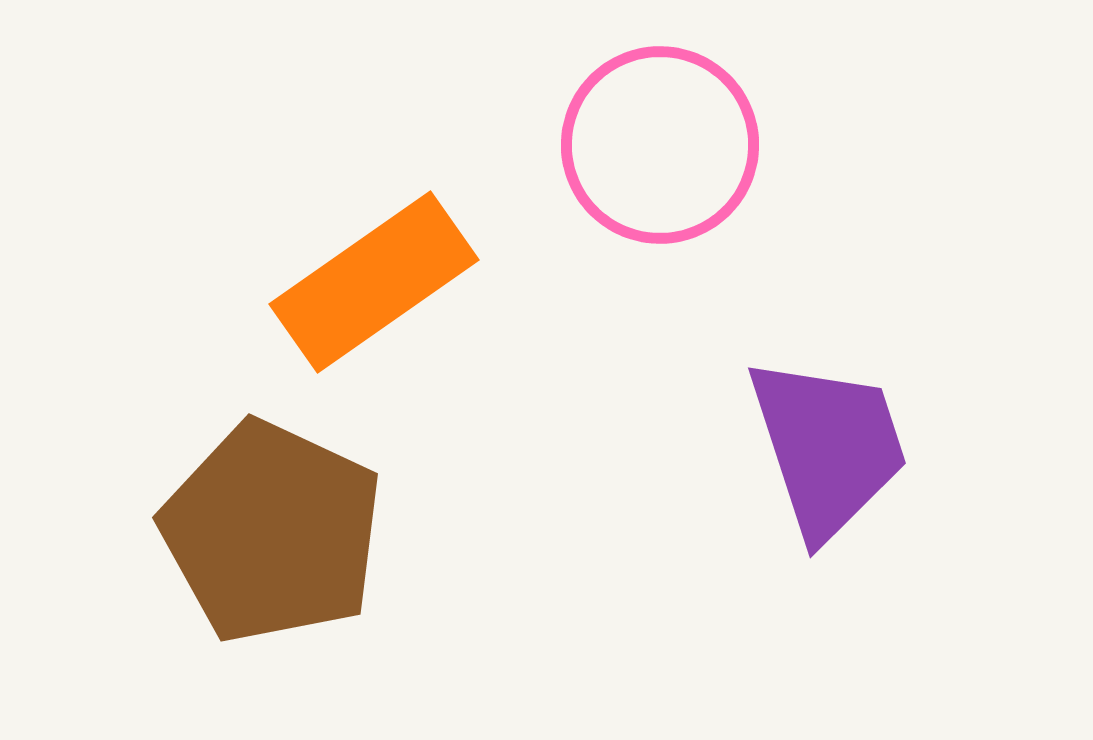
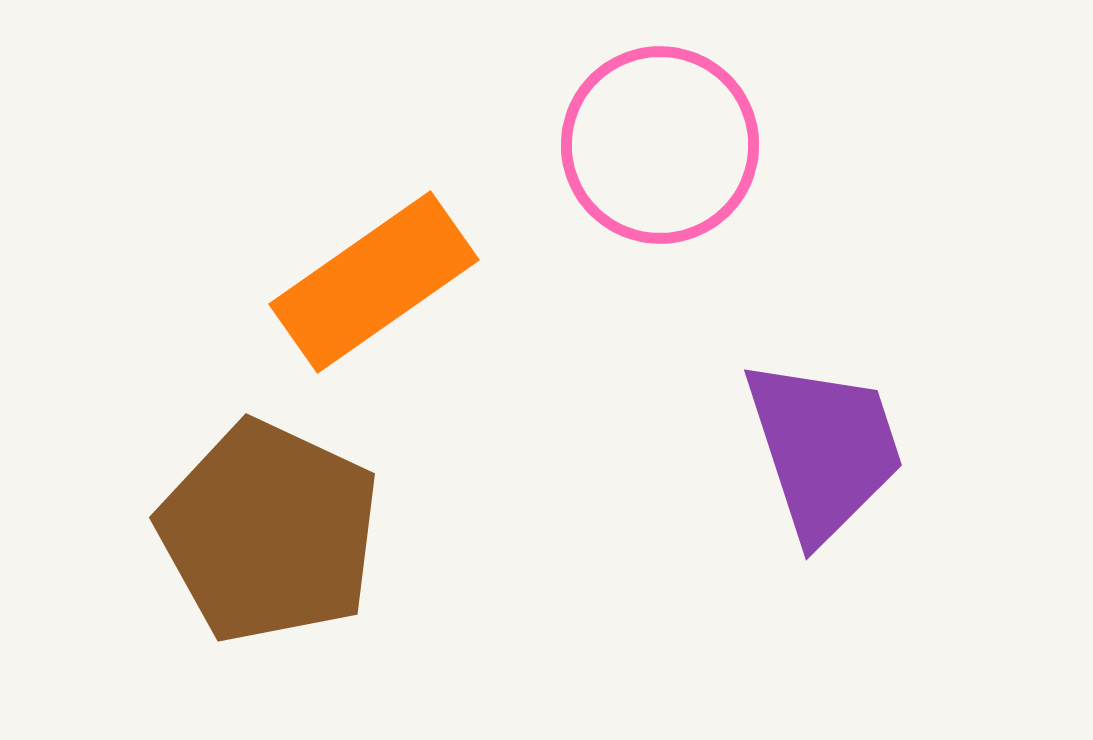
purple trapezoid: moved 4 px left, 2 px down
brown pentagon: moved 3 px left
